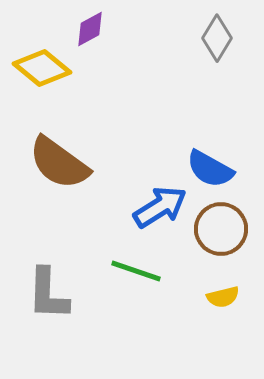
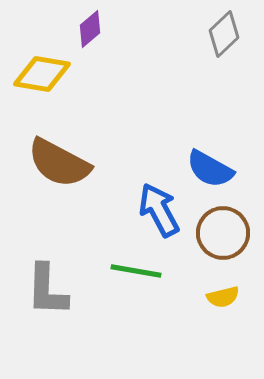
purple diamond: rotated 12 degrees counterclockwise
gray diamond: moved 7 px right, 4 px up; rotated 15 degrees clockwise
yellow diamond: moved 6 px down; rotated 30 degrees counterclockwise
brown semicircle: rotated 8 degrees counterclockwise
blue arrow: moved 1 px left, 3 px down; rotated 86 degrees counterclockwise
brown circle: moved 2 px right, 4 px down
green line: rotated 9 degrees counterclockwise
gray L-shape: moved 1 px left, 4 px up
